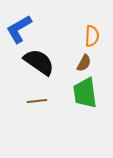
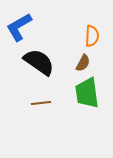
blue L-shape: moved 2 px up
brown semicircle: moved 1 px left
green trapezoid: moved 2 px right
brown line: moved 4 px right, 2 px down
